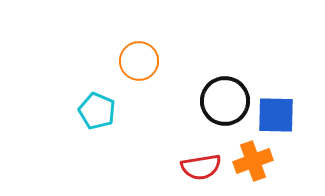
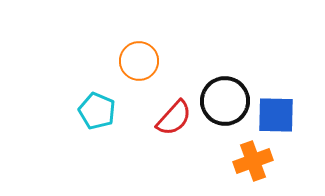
red semicircle: moved 27 px left, 49 px up; rotated 39 degrees counterclockwise
